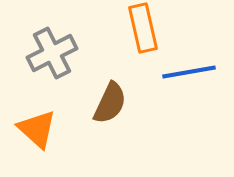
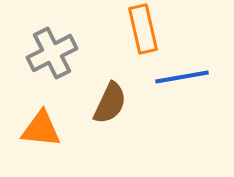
orange rectangle: moved 1 px down
blue line: moved 7 px left, 5 px down
orange triangle: moved 4 px right; rotated 36 degrees counterclockwise
